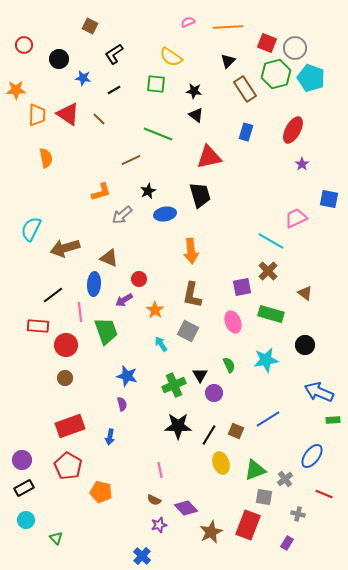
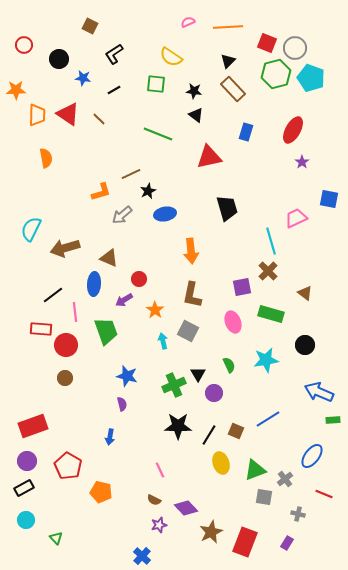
brown rectangle at (245, 89): moved 12 px left; rotated 10 degrees counterclockwise
brown line at (131, 160): moved 14 px down
purple star at (302, 164): moved 2 px up
black trapezoid at (200, 195): moved 27 px right, 13 px down
cyan line at (271, 241): rotated 44 degrees clockwise
pink line at (80, 312): moved 5 px left
red rectangle at (38, 326): moved 3 px right, 3 px down
cyan arrow at (161, 344): moved 2 px right, 3 px up; rotated 21 degrees clockwise
black triangle at (200, 375): moved 2 px left, 1 px up
red rectangle at (70, 426): moved 37 px left
purple circle at (22, 460): moved 5 px right, 1 px down
pink line at (160, 470): rotated 14 degrees counterclockwise
red rectangle at (248, 525): moved 3 px left, 17 px down
